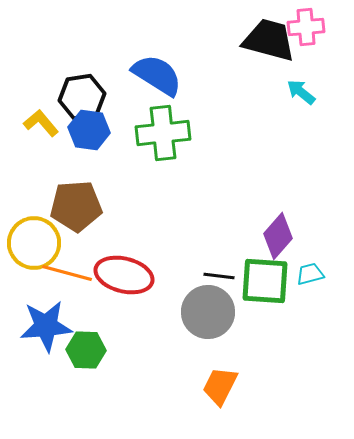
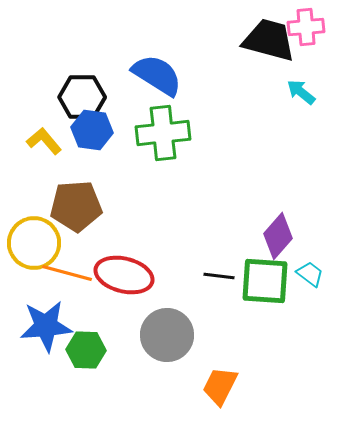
black hexagon: rotated 9 degrees clockwise
yellow L-shape: moved 3 px right, 18 px down
blue hexagon: moved 3 px right
cyan trapezoid: rotated 52 degrees clockwise
gray circle: moved 41 px left, 23 px down
